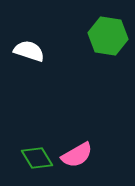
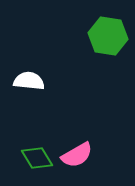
white semicircle: moved 30 px down; rotated 12 degrees counterclockwise
